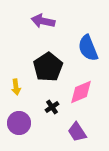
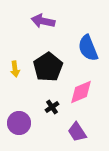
yellow arrow: moved 1 px left, 18 px up
